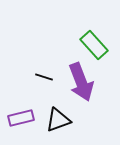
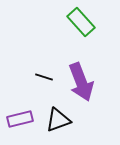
green rectangle: moved 13 px left, 23 px up
purple rectangle: moved 1 px left, 1 px down
